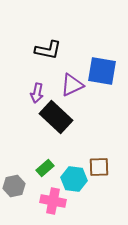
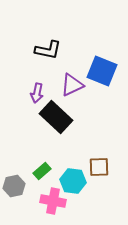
blue square: rotated 12 degrees clockwise
green rectangle: moved 3 px left, 3 px down
cyan hexagon: moved 1 px left, 2 px down
